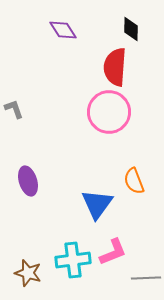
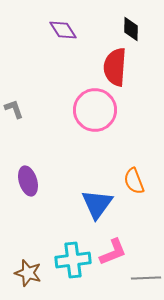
pink circle: moved 14 px left, 2 px up
